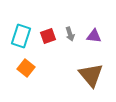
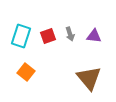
orange square: moved 4 px down
brown triangle: moved 2 px left, 3 px down
